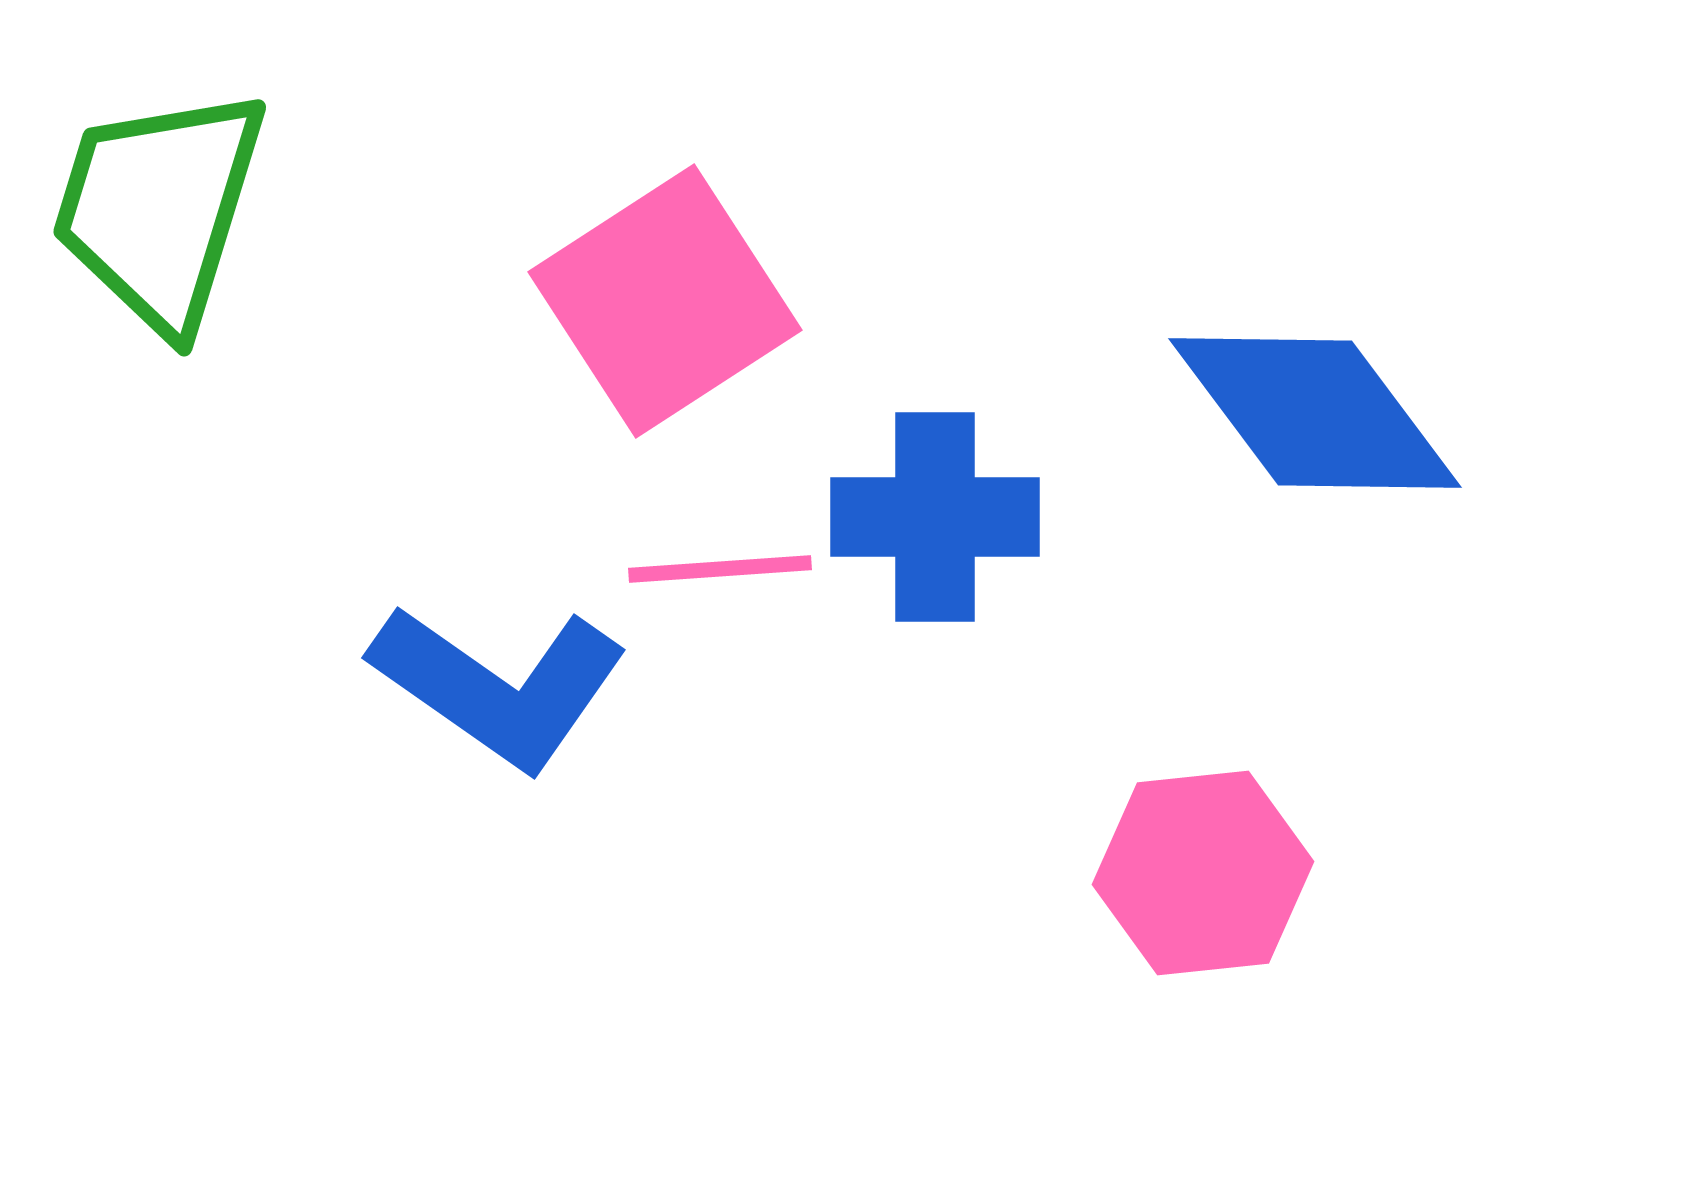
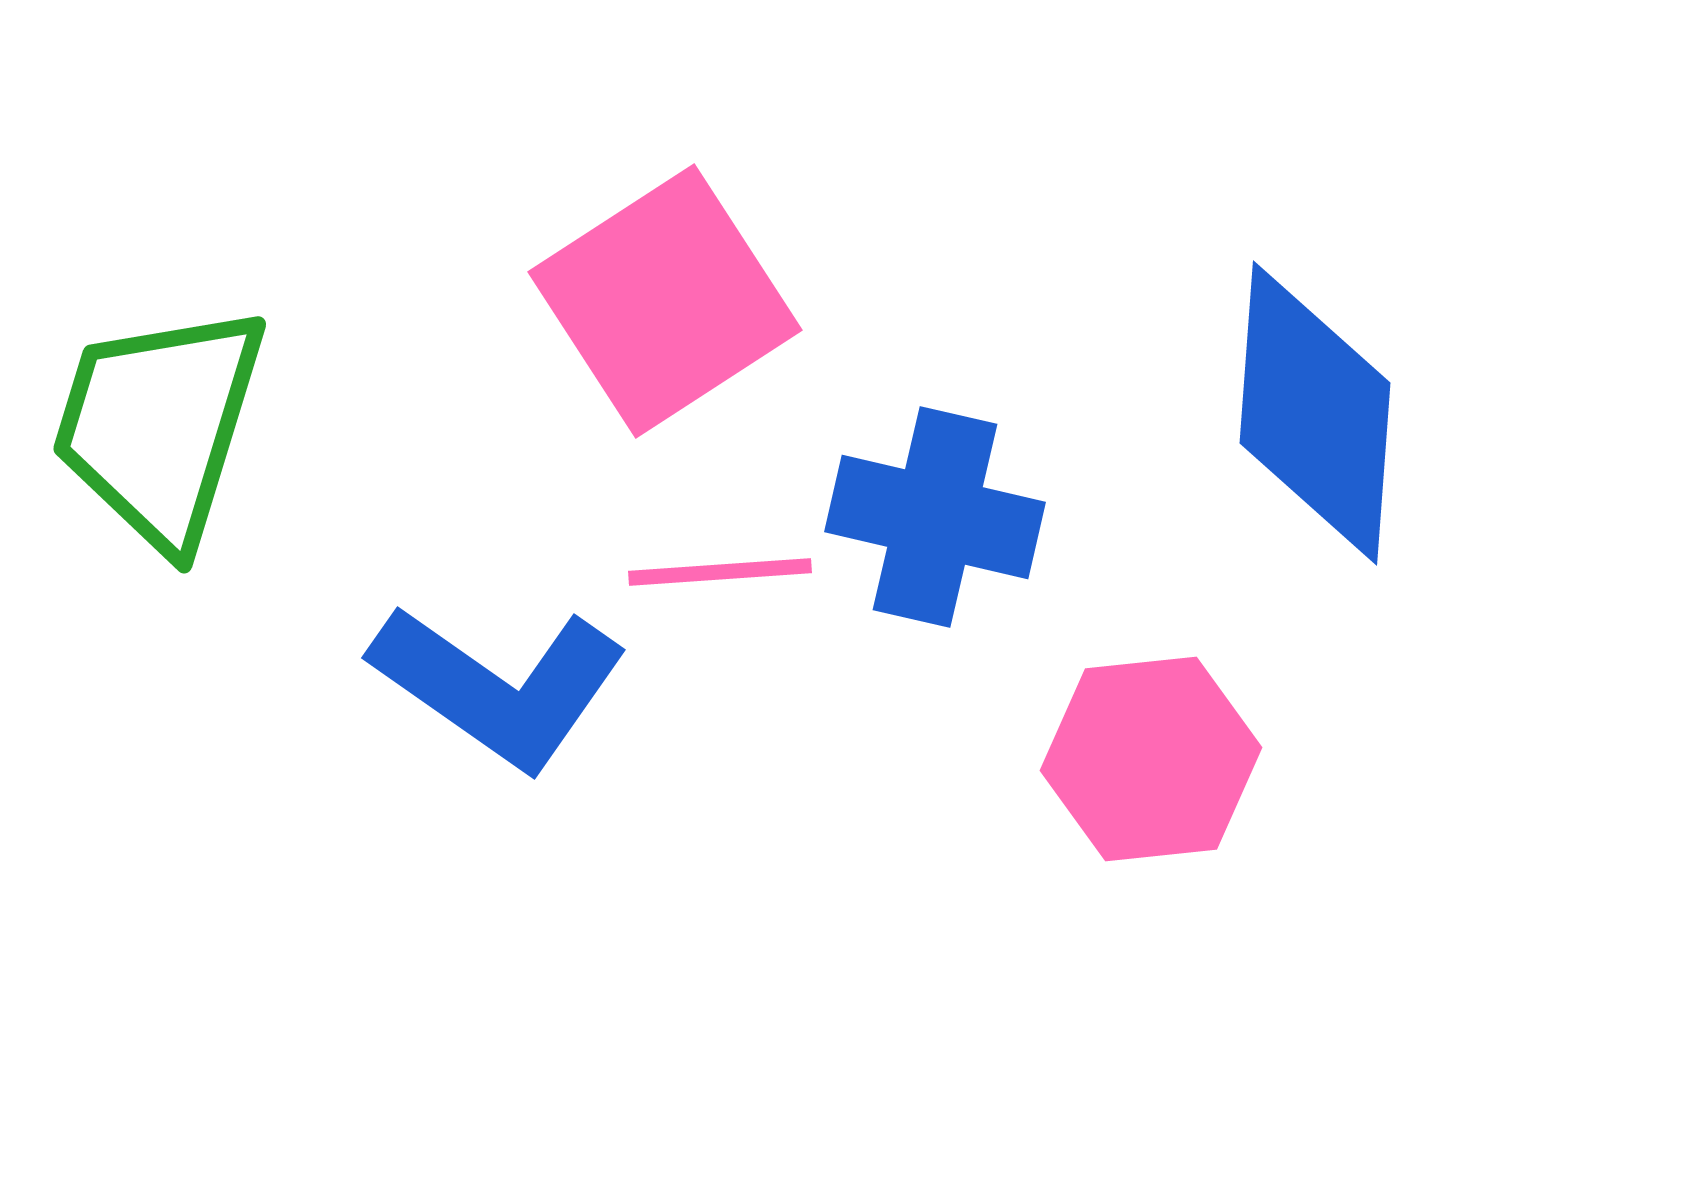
green trapezoid: moved 217 px down
blue diamond: rotated 41 degrees clockwise
blue cross: rotated 13 degrees clockwise
pink line: moved 3 px down
pink hexagon: moved 52 px left, 114 px up
